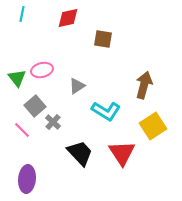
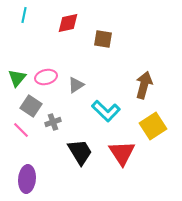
cyan line: moved 2 px right, 1 px down
red diamond: moved 5 px down
pink ellipse: moved 4 px right, 7 px down
green triangle: rotated 18 degrees clockwise
gray triangle: moved 1 px left, 1 px up
gray square: moved 4 px left; rotated 15 degrees counterclockwise
cyan L-shape: rotated 12 degrees clockwise
gray cross: rotated 28 degrees clockwise
pink line: moved 1 px left
black trapezoid: moved 1 px up; rotated 12 degrees clockwise
